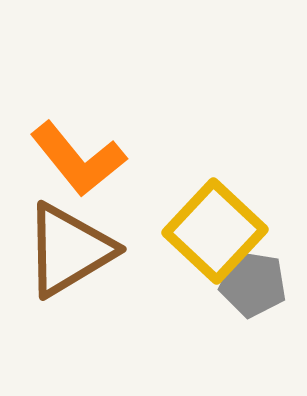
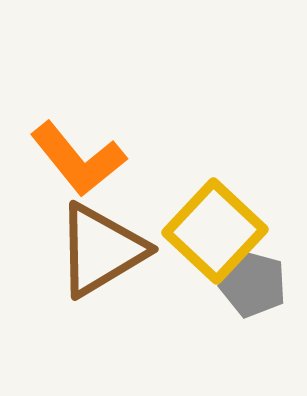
brown triangle: moved 32 px right
gray pentagon: rotated 6 degrees clockwise
